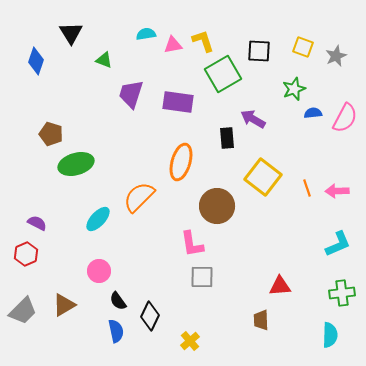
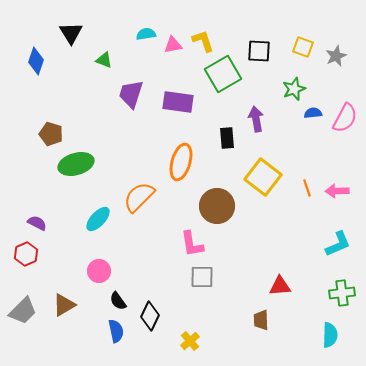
purple arrow at (253, 119): moved 3 px right; rotated 50 degrees clockwise
